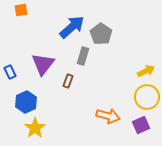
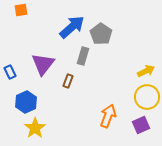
orange arrow: rotated 85 degrees counterclockwise
